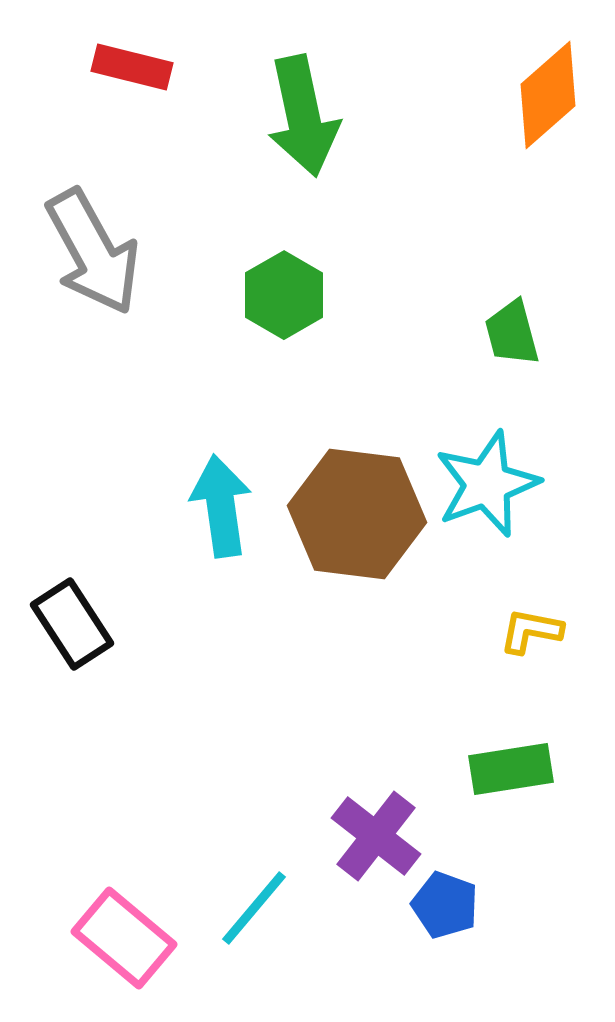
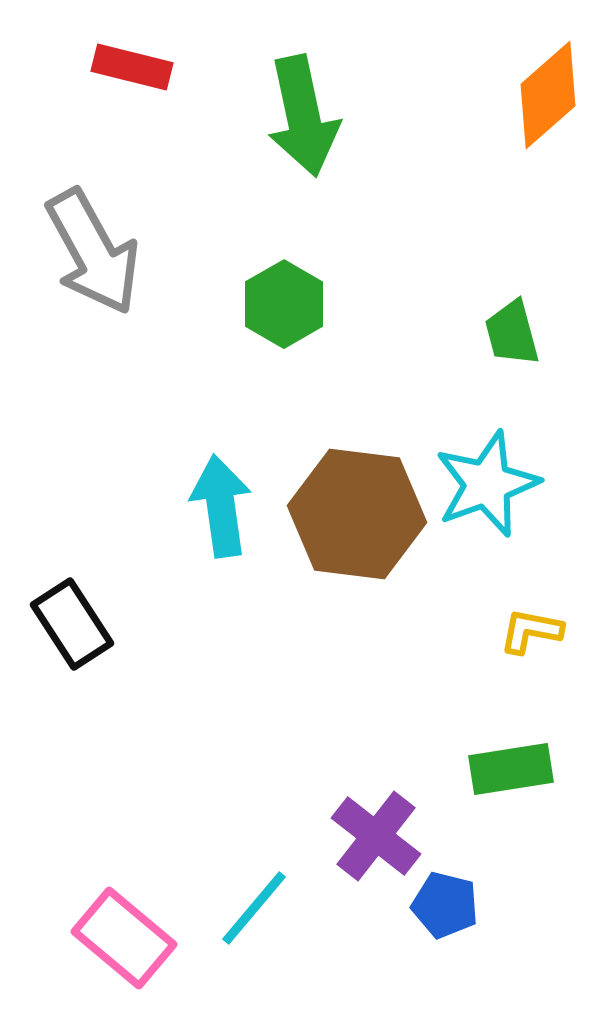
green hexagon: moved 9 px down
blue pentagon: rotated 6 degrees counterclockwise
